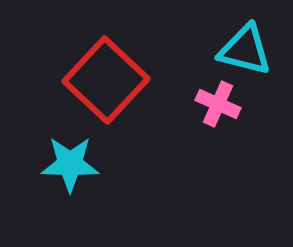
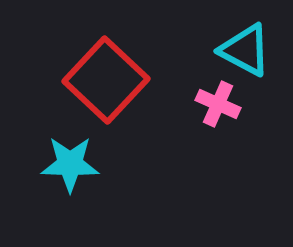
cyan triangle: rotated 14 degrees clockwise
